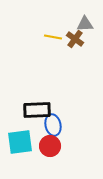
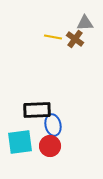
gray triangle: moved 1 px up
